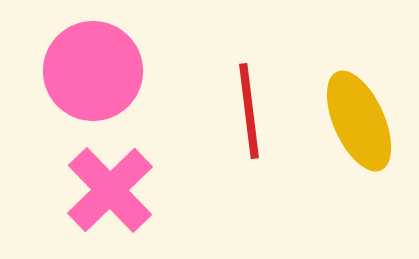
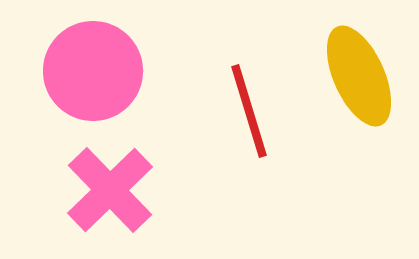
red line: rotated 10 degrees counterclockwise
yellow ellipse: moved 45 px up
